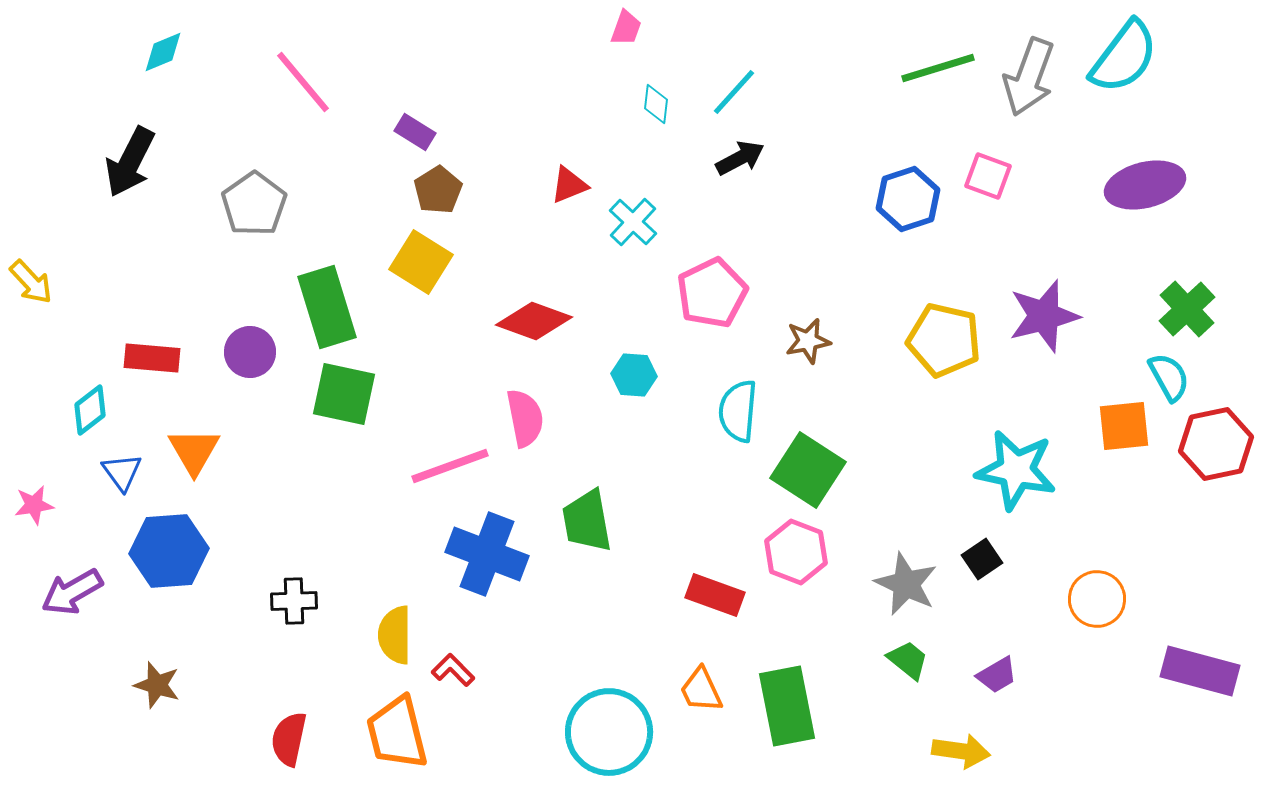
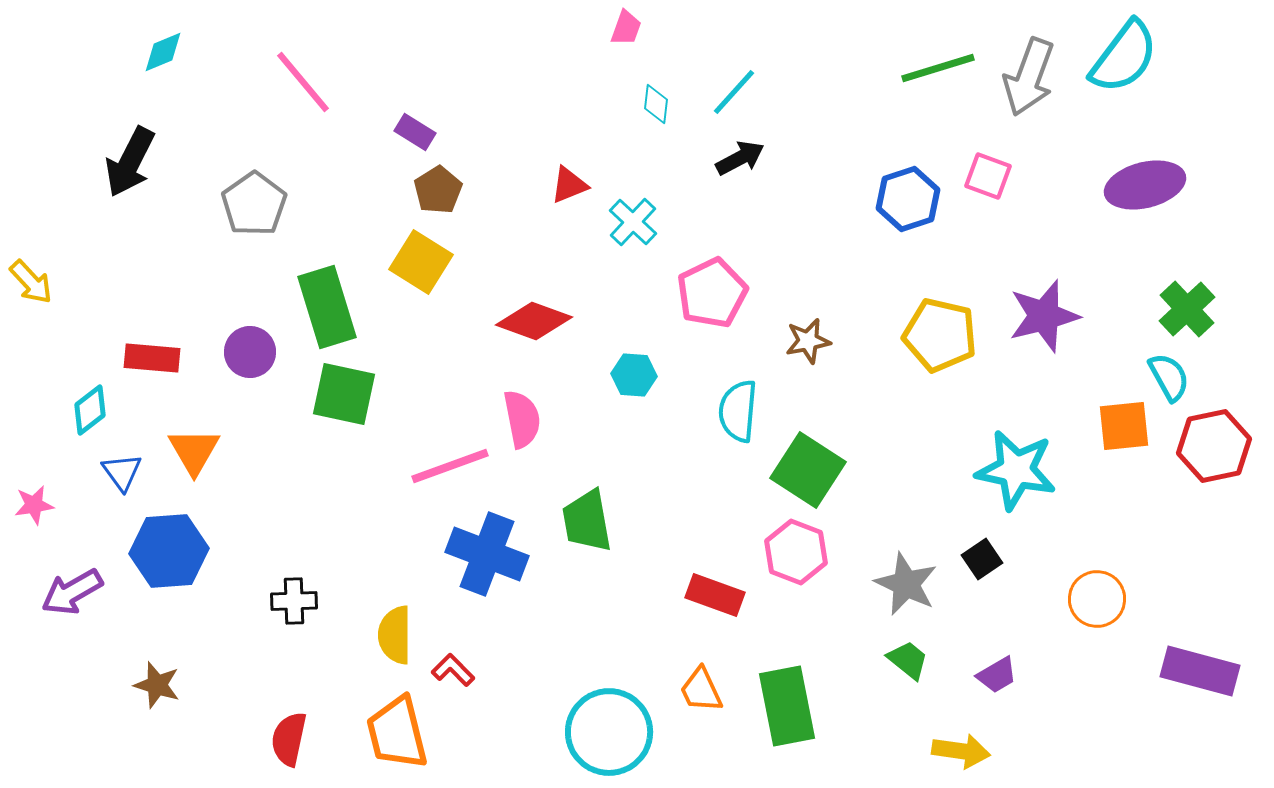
yellow pentagon at (944, 340): moved 4 px left, 5 px up
pink semicircle at (525, 418): moved 3 px left, 1 px down
red hexagon at (1216, 444): moved 2 px left, 2 px down
